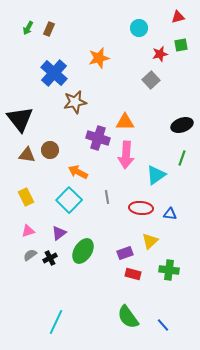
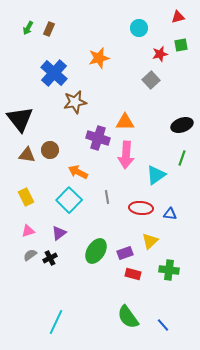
green ellipse: moved 13 px right
